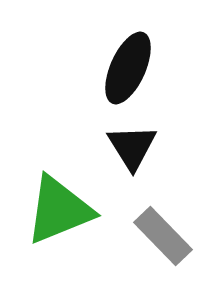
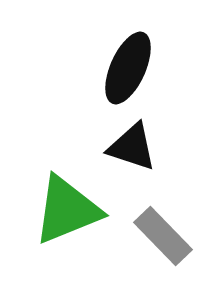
black triangle: rotated 40 degrees counterclockwise
green triangle: moved 8 px right
